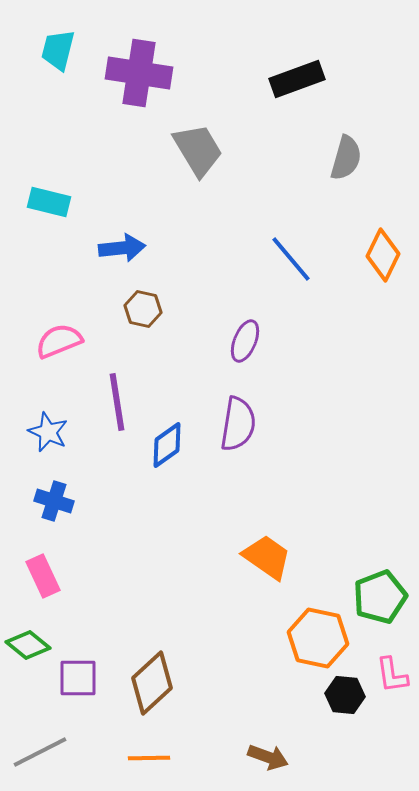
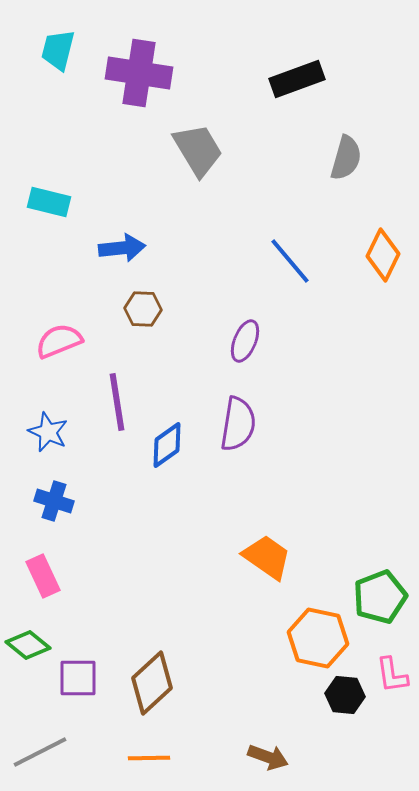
blue line: moved 1 px left, 2 px down
brown hexagon: rotated 9 degrees counterclockwise
